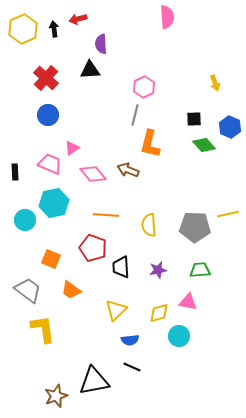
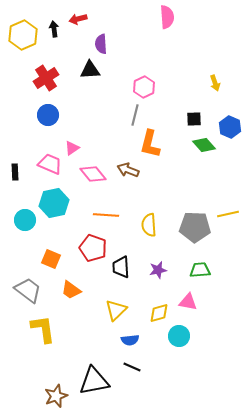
yellow hexagon at (23, 29): moved 6 px down
red cross at (46, 78): rotated 15 degrees clockwise
